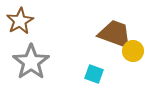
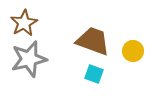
brown star: moved 4 px right, 2 px down
brown trapezoid: moved 22 px left, 7 px down
gray star: moved 2 px left, 3 px up; rotated 21 degrees clockwise
